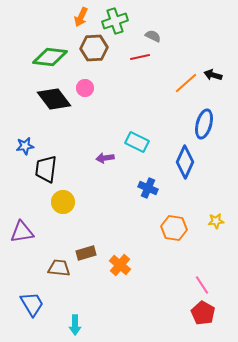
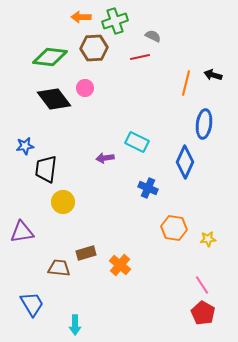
orange arrow: rotated 66 degrees clockwise
orange line: rotated 35 degrees counterclockwise
blue ellipse: rotated 8 degrees counterclockwise
yellow star: moved 8 px left, 18 px down
